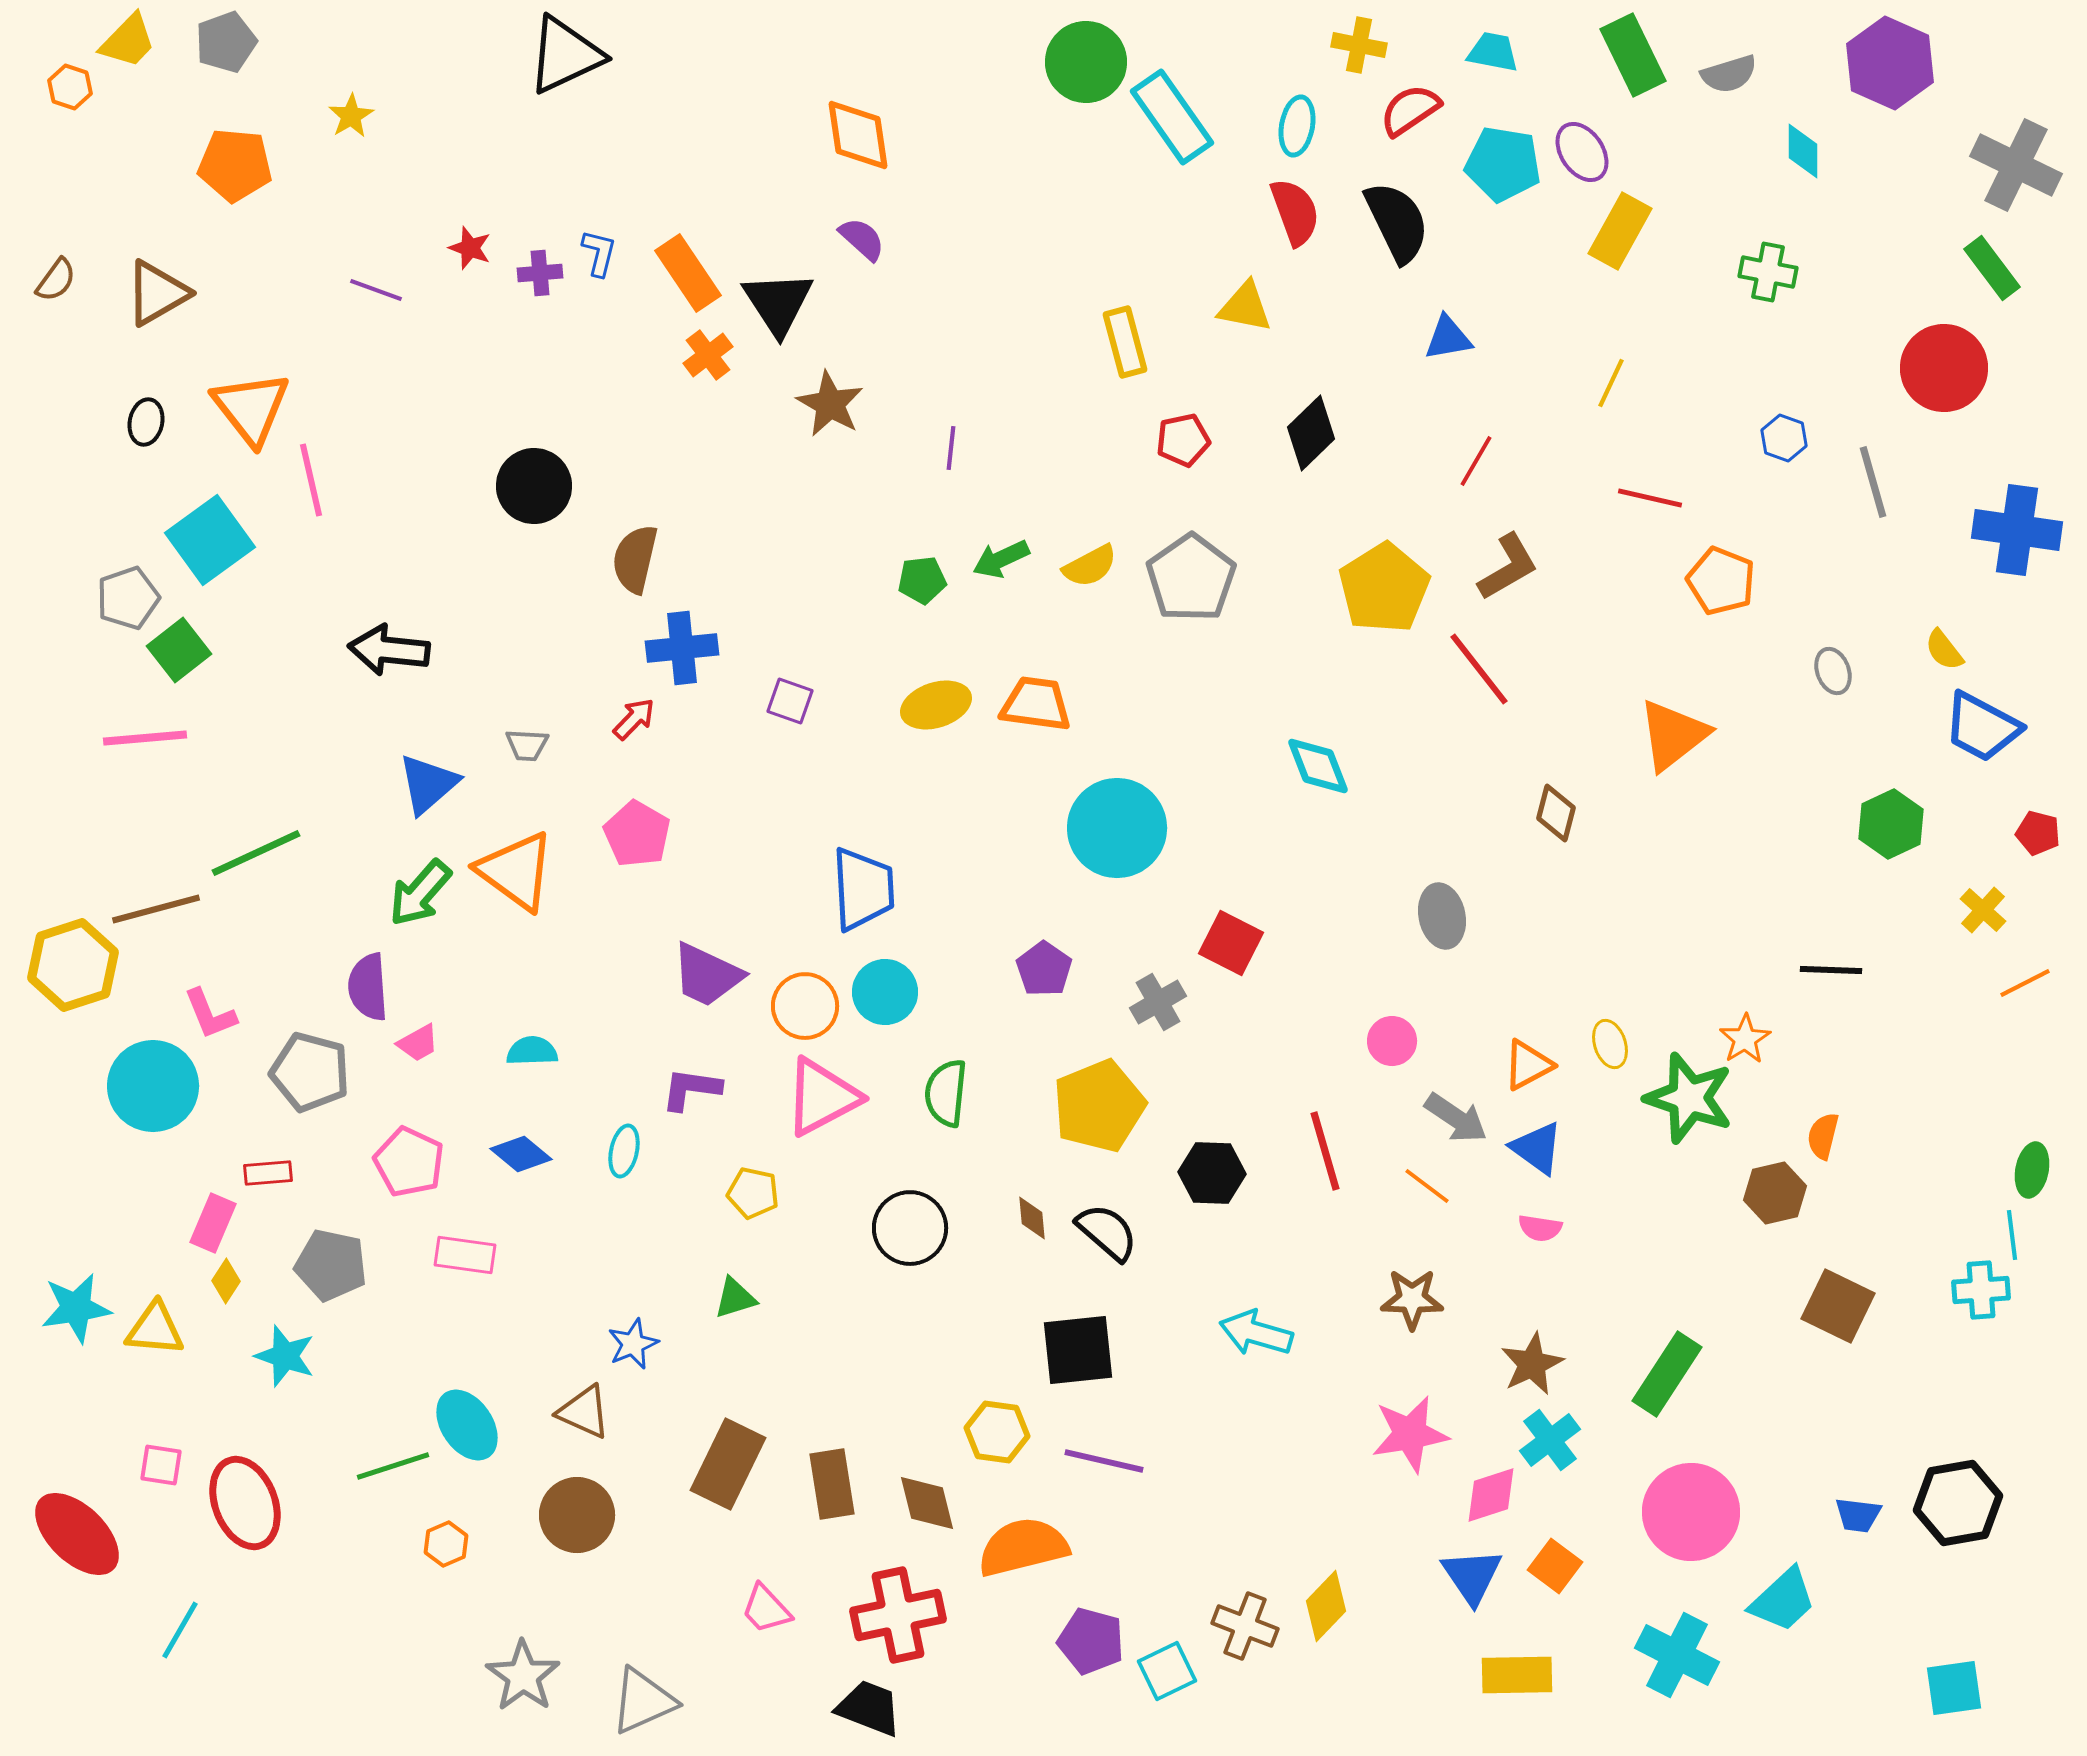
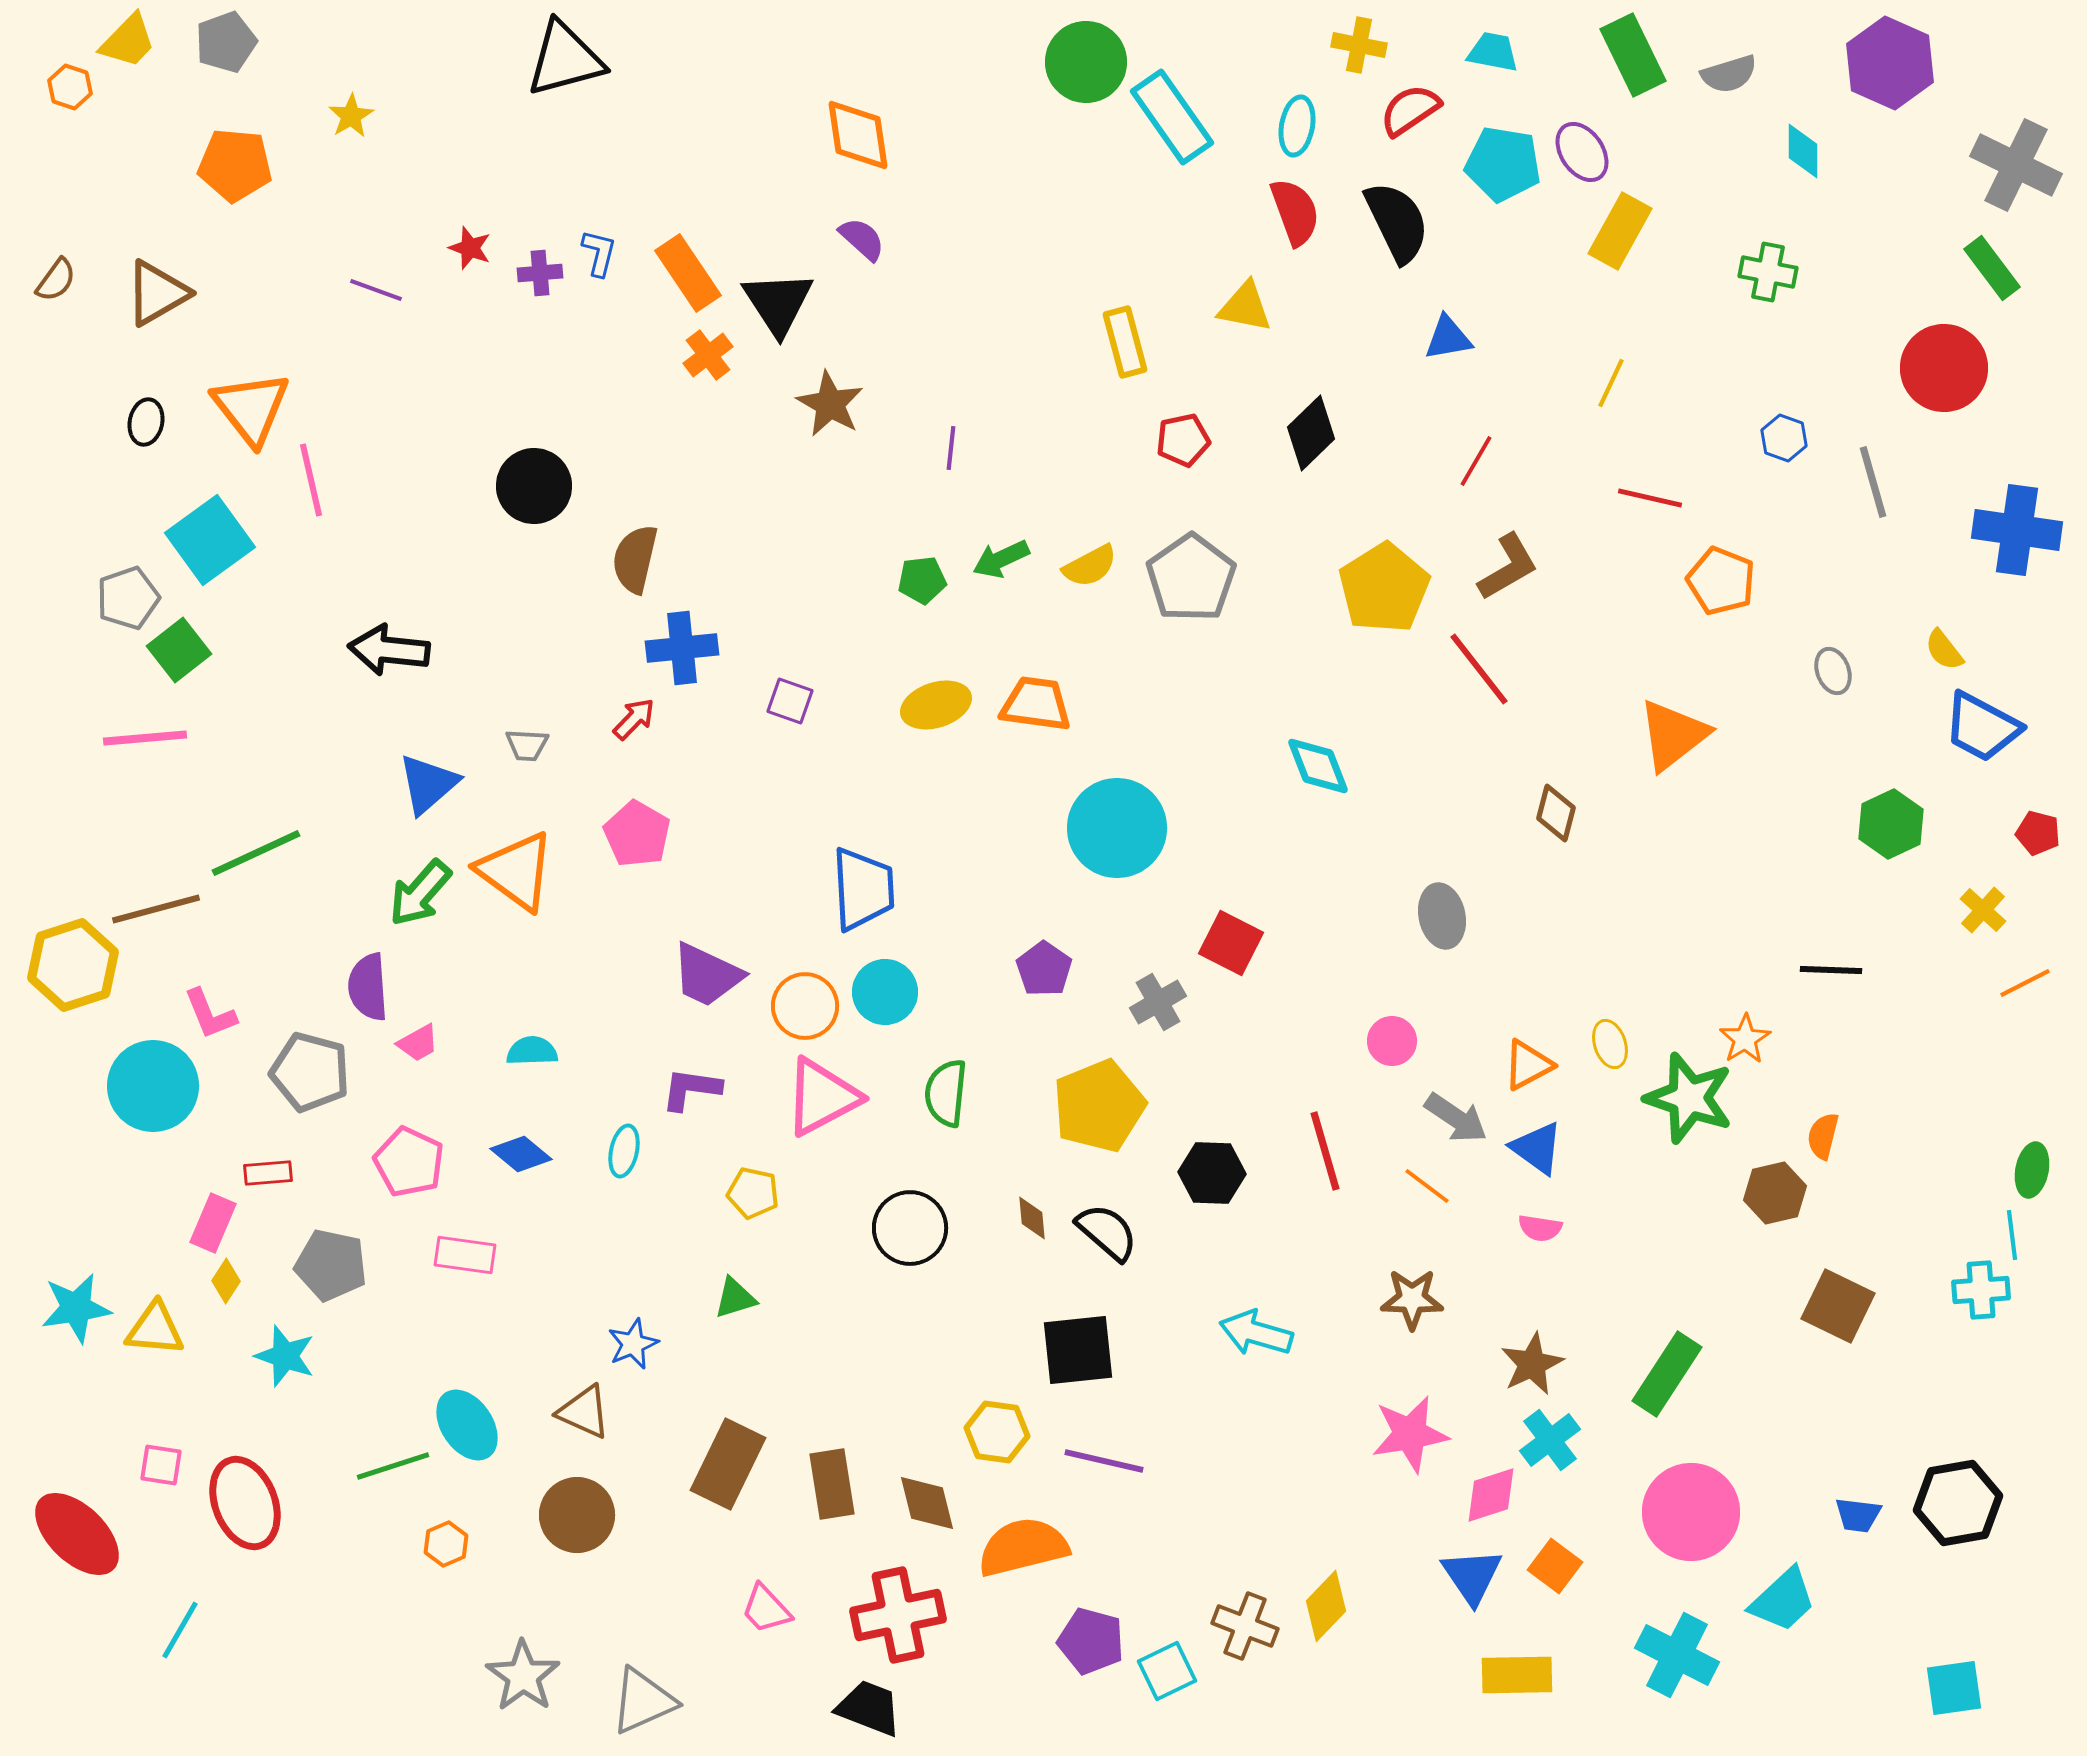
black triangle at (565, 55): moved 4 px down; rotated 10 degrees clockwise
